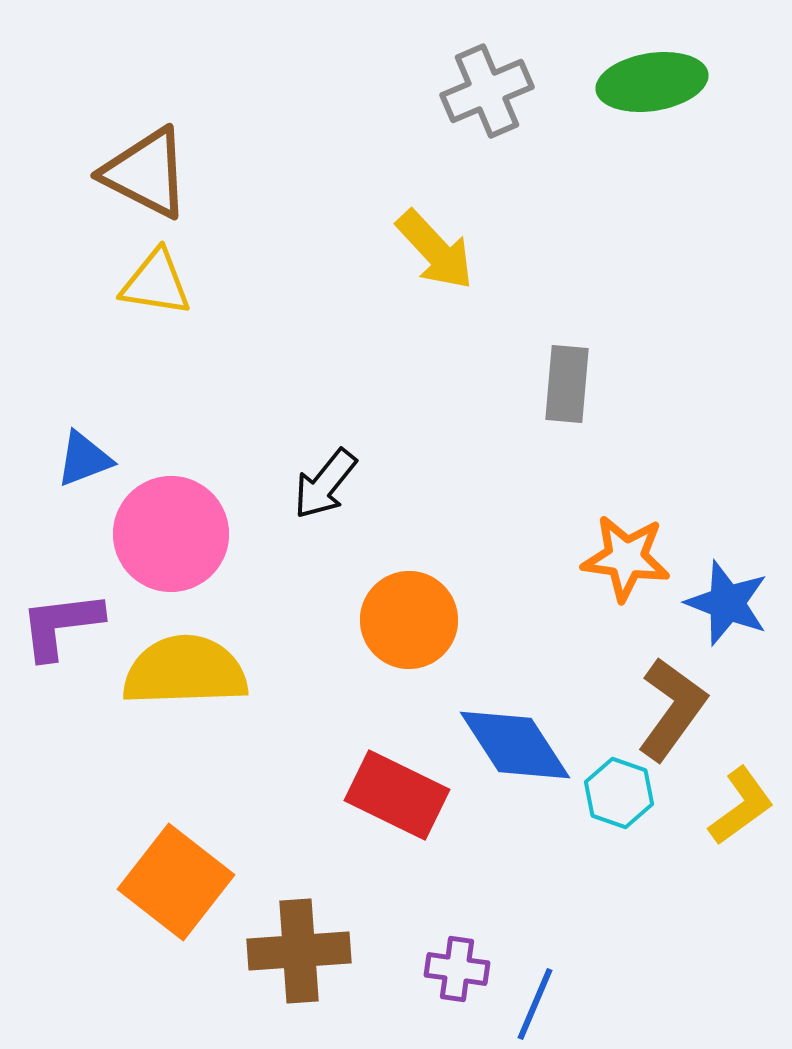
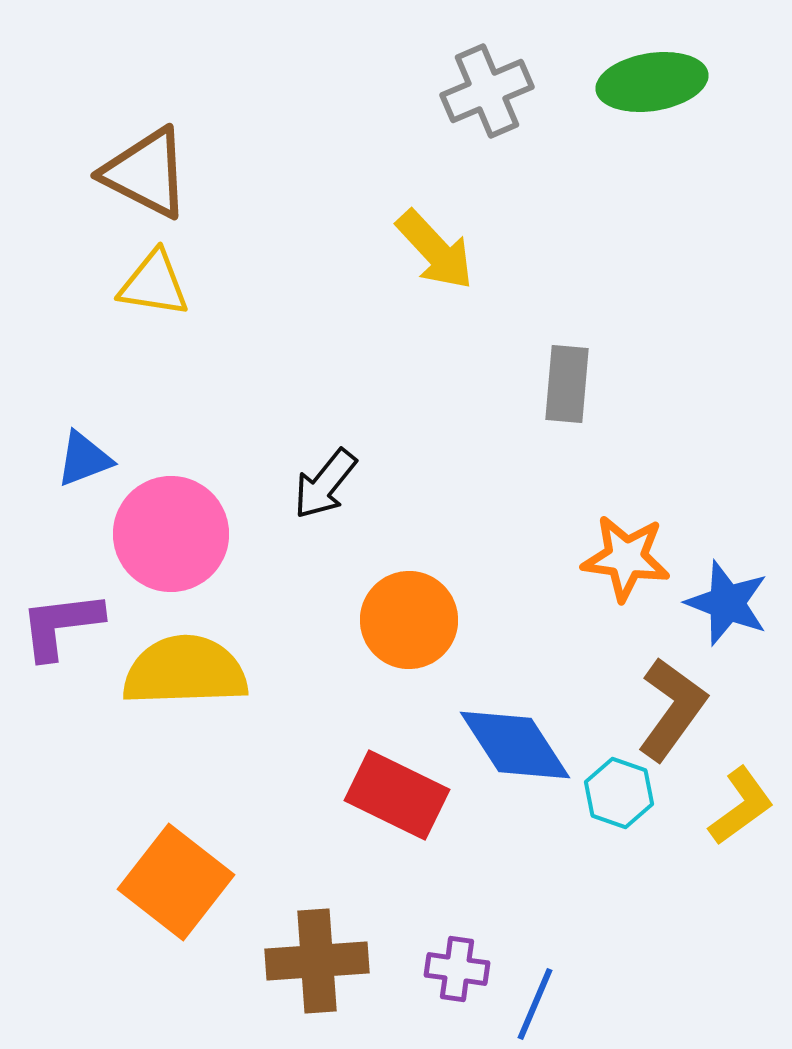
yellow triangle: moved 2 px left, 1 px down
brown cross: moved 18 px right, 10 px down
